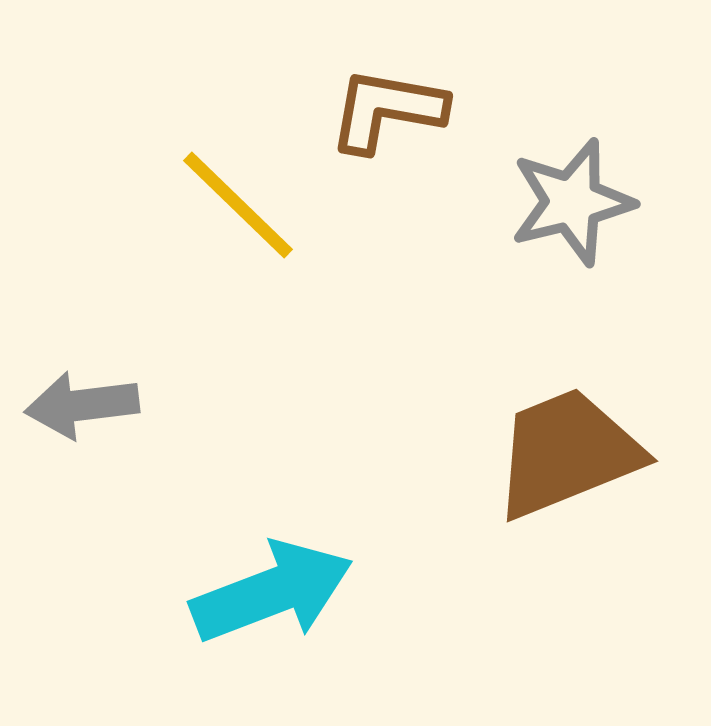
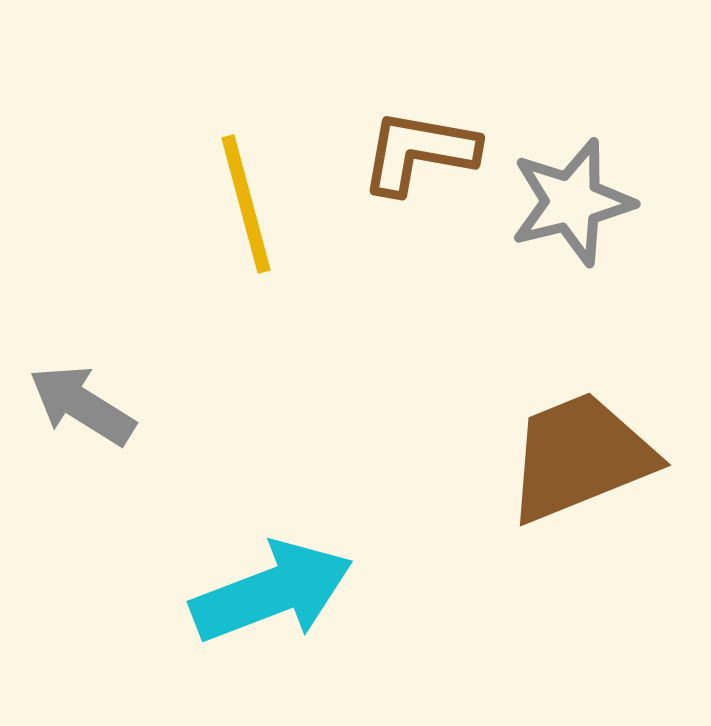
brown L-shape: moved 32 px right, 42 px down
yellow line: moved 8 px right, 1 px up; rotated 31 degrees clockwise
gray arrow: rotated 39 degrees clockwise
brown trapezoid: moved 13 px right, 4 px down
